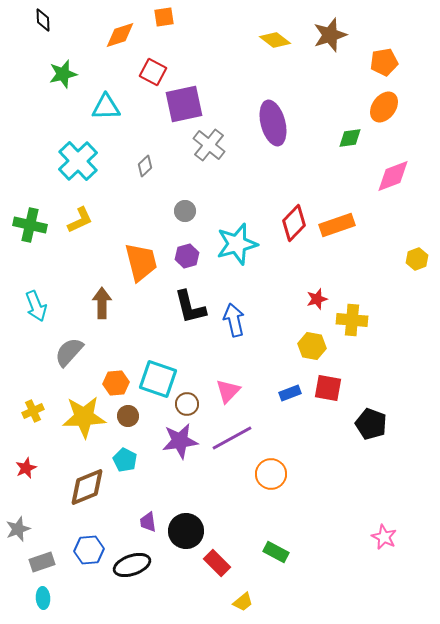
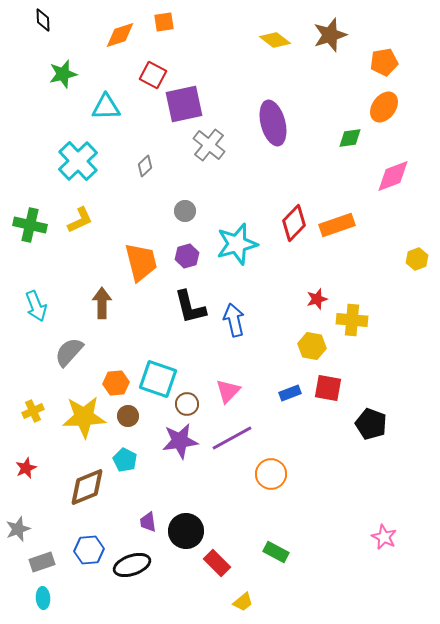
orange square at (164, 17): moved 5 px down
red square at (153, 72): moved 3 px down
